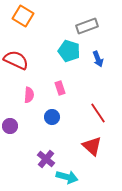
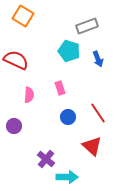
blue circle: moved 16 px right
purple circle: moved 4 px right
cyan arrow: rotated 15 degrees counterclockwise
